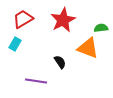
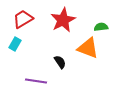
green semicircle: moved 1 px up
